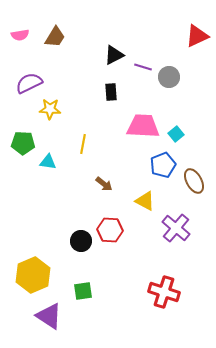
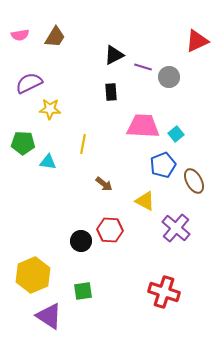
red triangle: moved 5 px down
